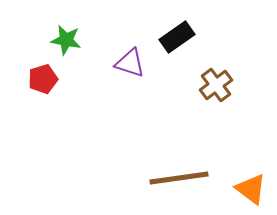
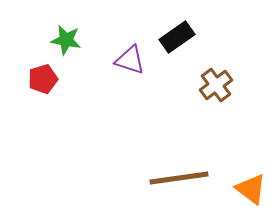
purple triangle: moved 3 px up
